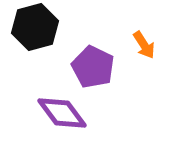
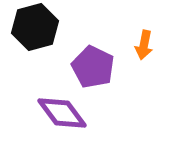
orange arrow: rotated 44 degrees clockwise
